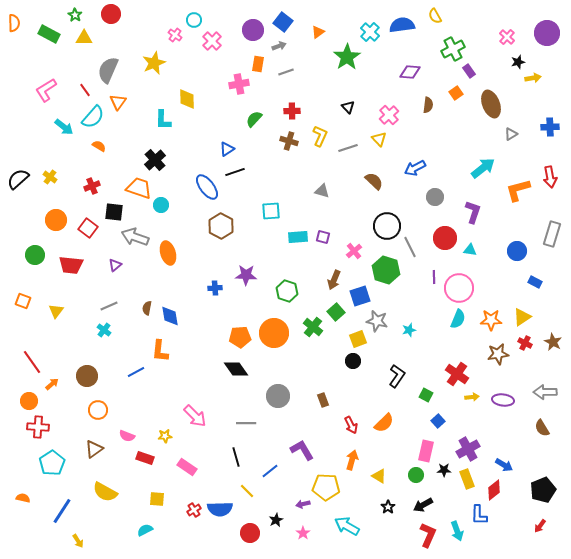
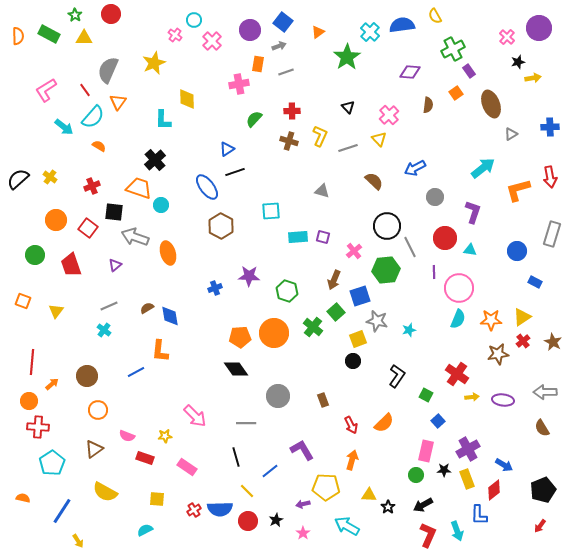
orange semicircle at (14, 23): moved 4 px right, 13 px down
purple circle at (253, 30): moved 3 px left
purple circle at (547, 33): moved 8 px left, 5 px up
red trapezoid at (71, 265): rotated 65 degrees clockwise
green hexagon at (386, 270): rotated 24 degrees counterclockwise
purple star at (246, 275): moved 3 px right, 1 px down
purple line at (434, 277): moved 5 px up
blue cross at (215, 288): rotated 16 degrees counterclockwise
brown semicircle at (147, 308): rotated 48 degrees clockwise
red cross at (525, 343): moved 2 px left, 2 px up; rotated 24 degrees clockwise
red line at (32, 362): rotated 40 degrees clockwise
yellow triangle at (379, 476): moved 10 px left, 19 px down; rotated 28 degrees counterclockwise
red circle at (250, 533): moved 2 px left, 12 px up
